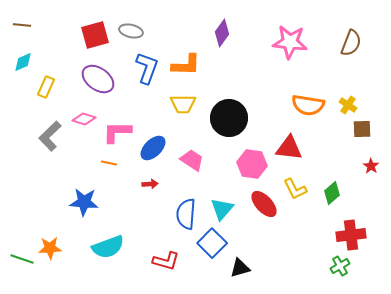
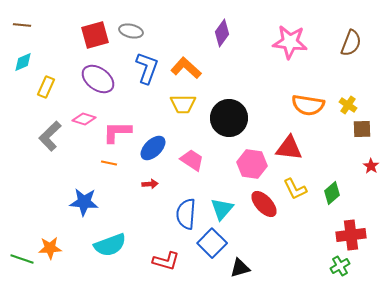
orange L-shape: moved 3 px down; rotated 140 degrees counterclockwise
cyan semicircle: moved 2 px right, 2 px up
